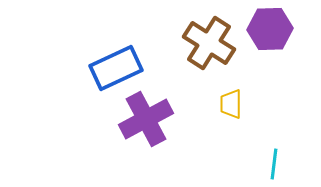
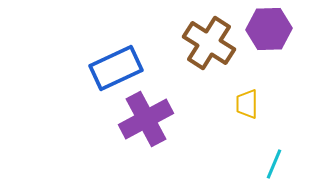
purple hexagon: moved 1 px left
yellow trapezoid: moved 16 px right
cyan line: rotated 16 degrees clockwise
